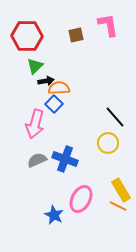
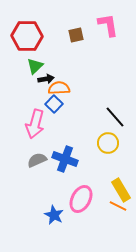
black arrow: moved 2 px up
